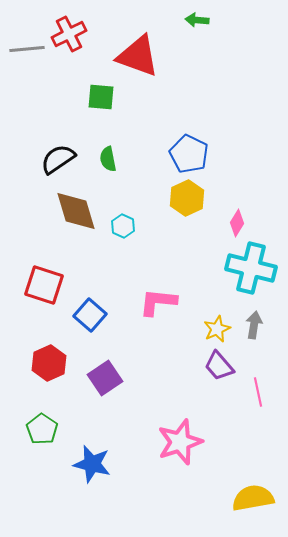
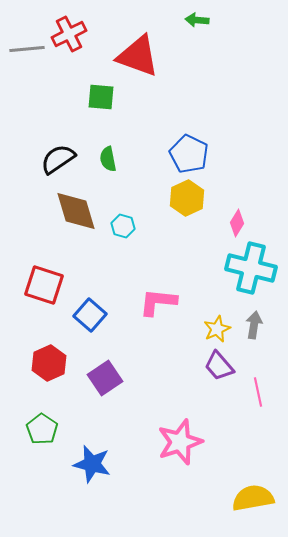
cyan hexagon: rotated 10 degrees counterclockwise
